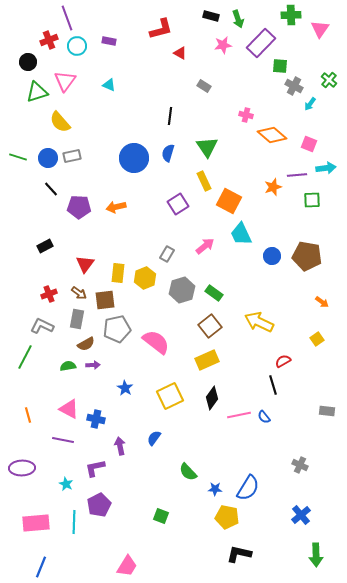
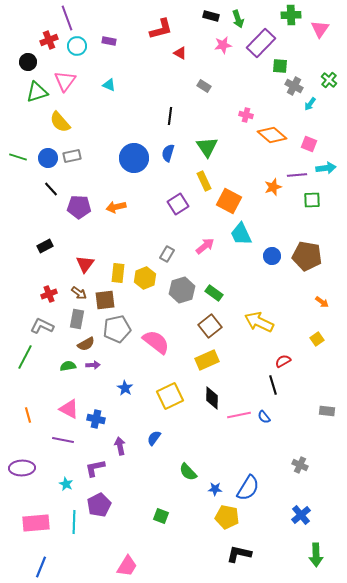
black diamond at (212, 398): rotated 35 degrees counterclockwise
